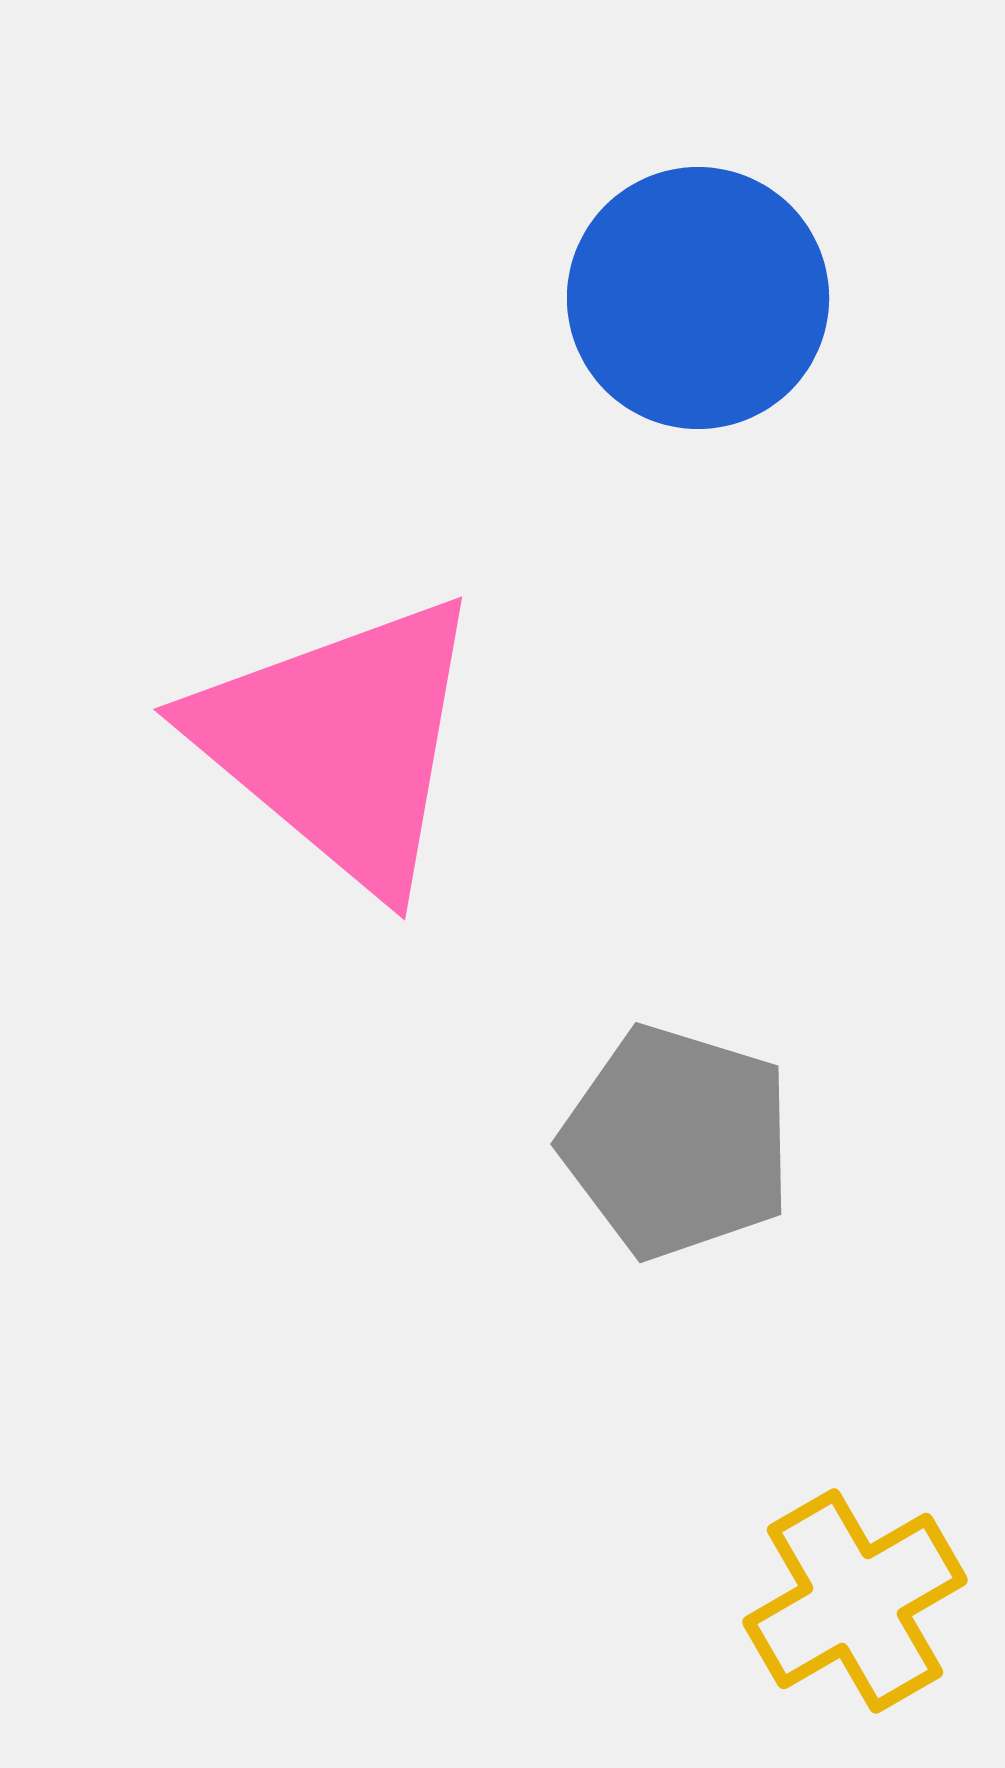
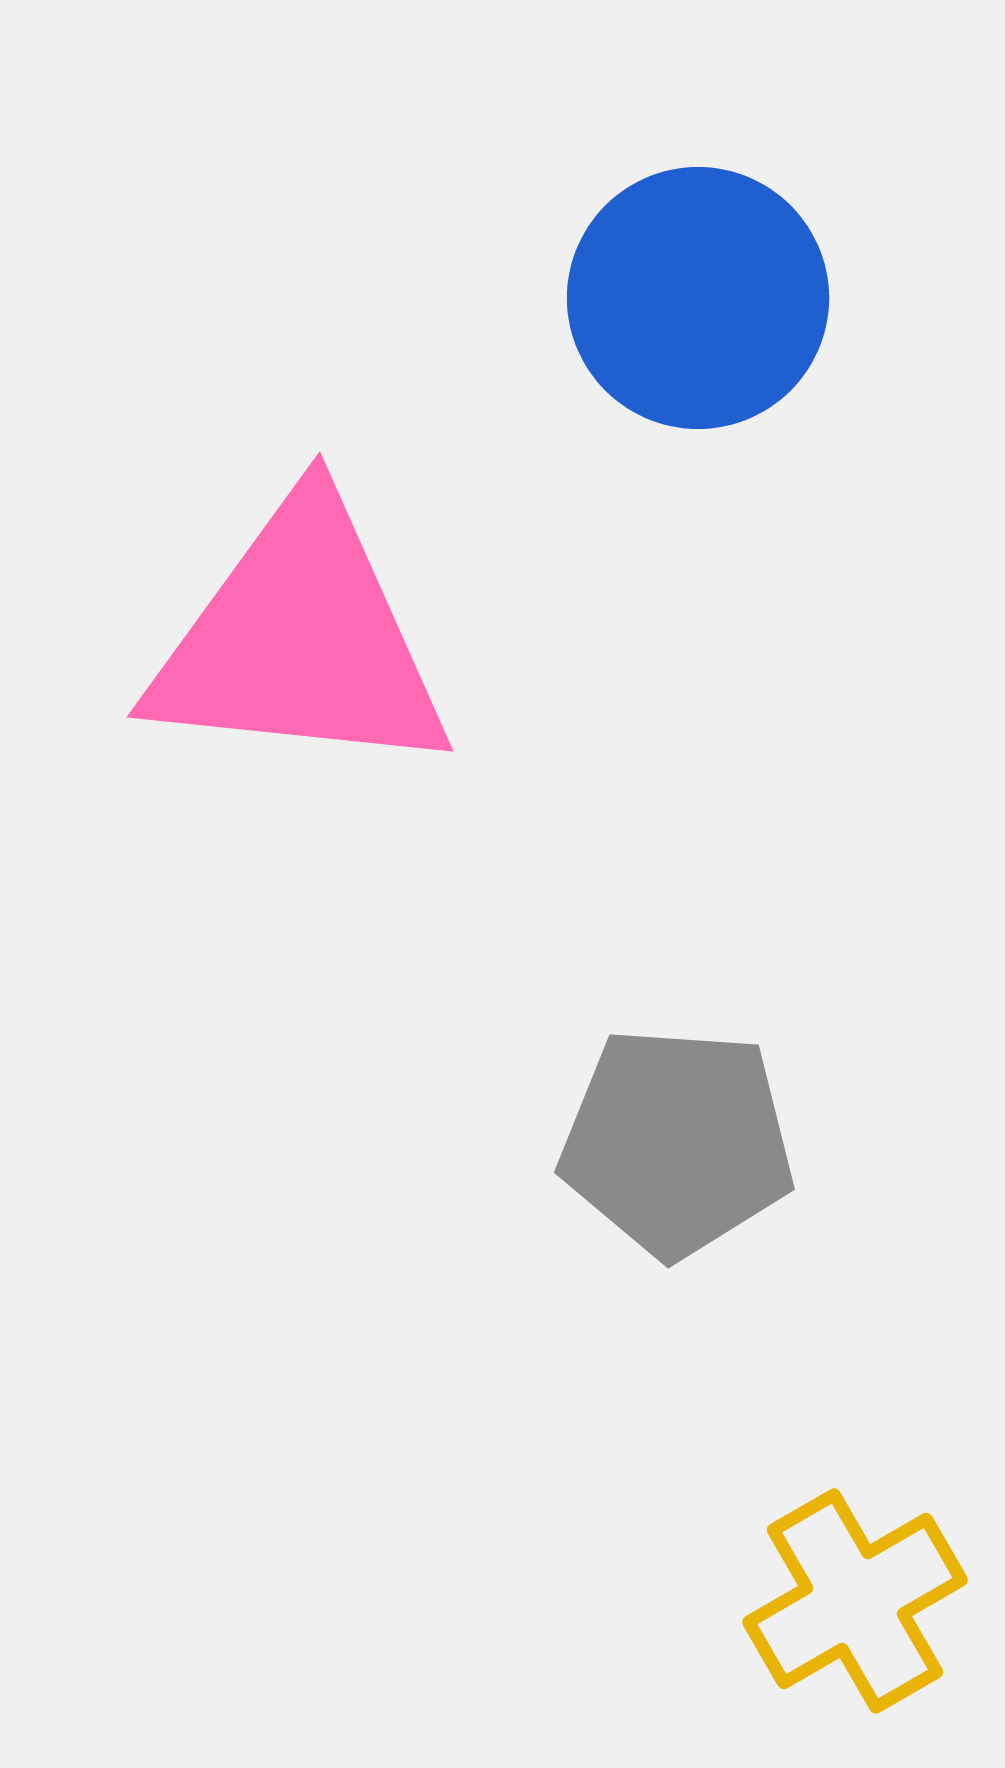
pink triangle: moved 40 px left, 102 px up; rotated 34 degrees counterclockwise
gray pentagon: rotated 13 degrees counterclockwise
